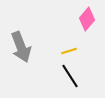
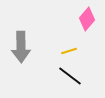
gray arrow: rotated 20 degrees clockwise
black line: rotated 20 degrees counterclockwise
